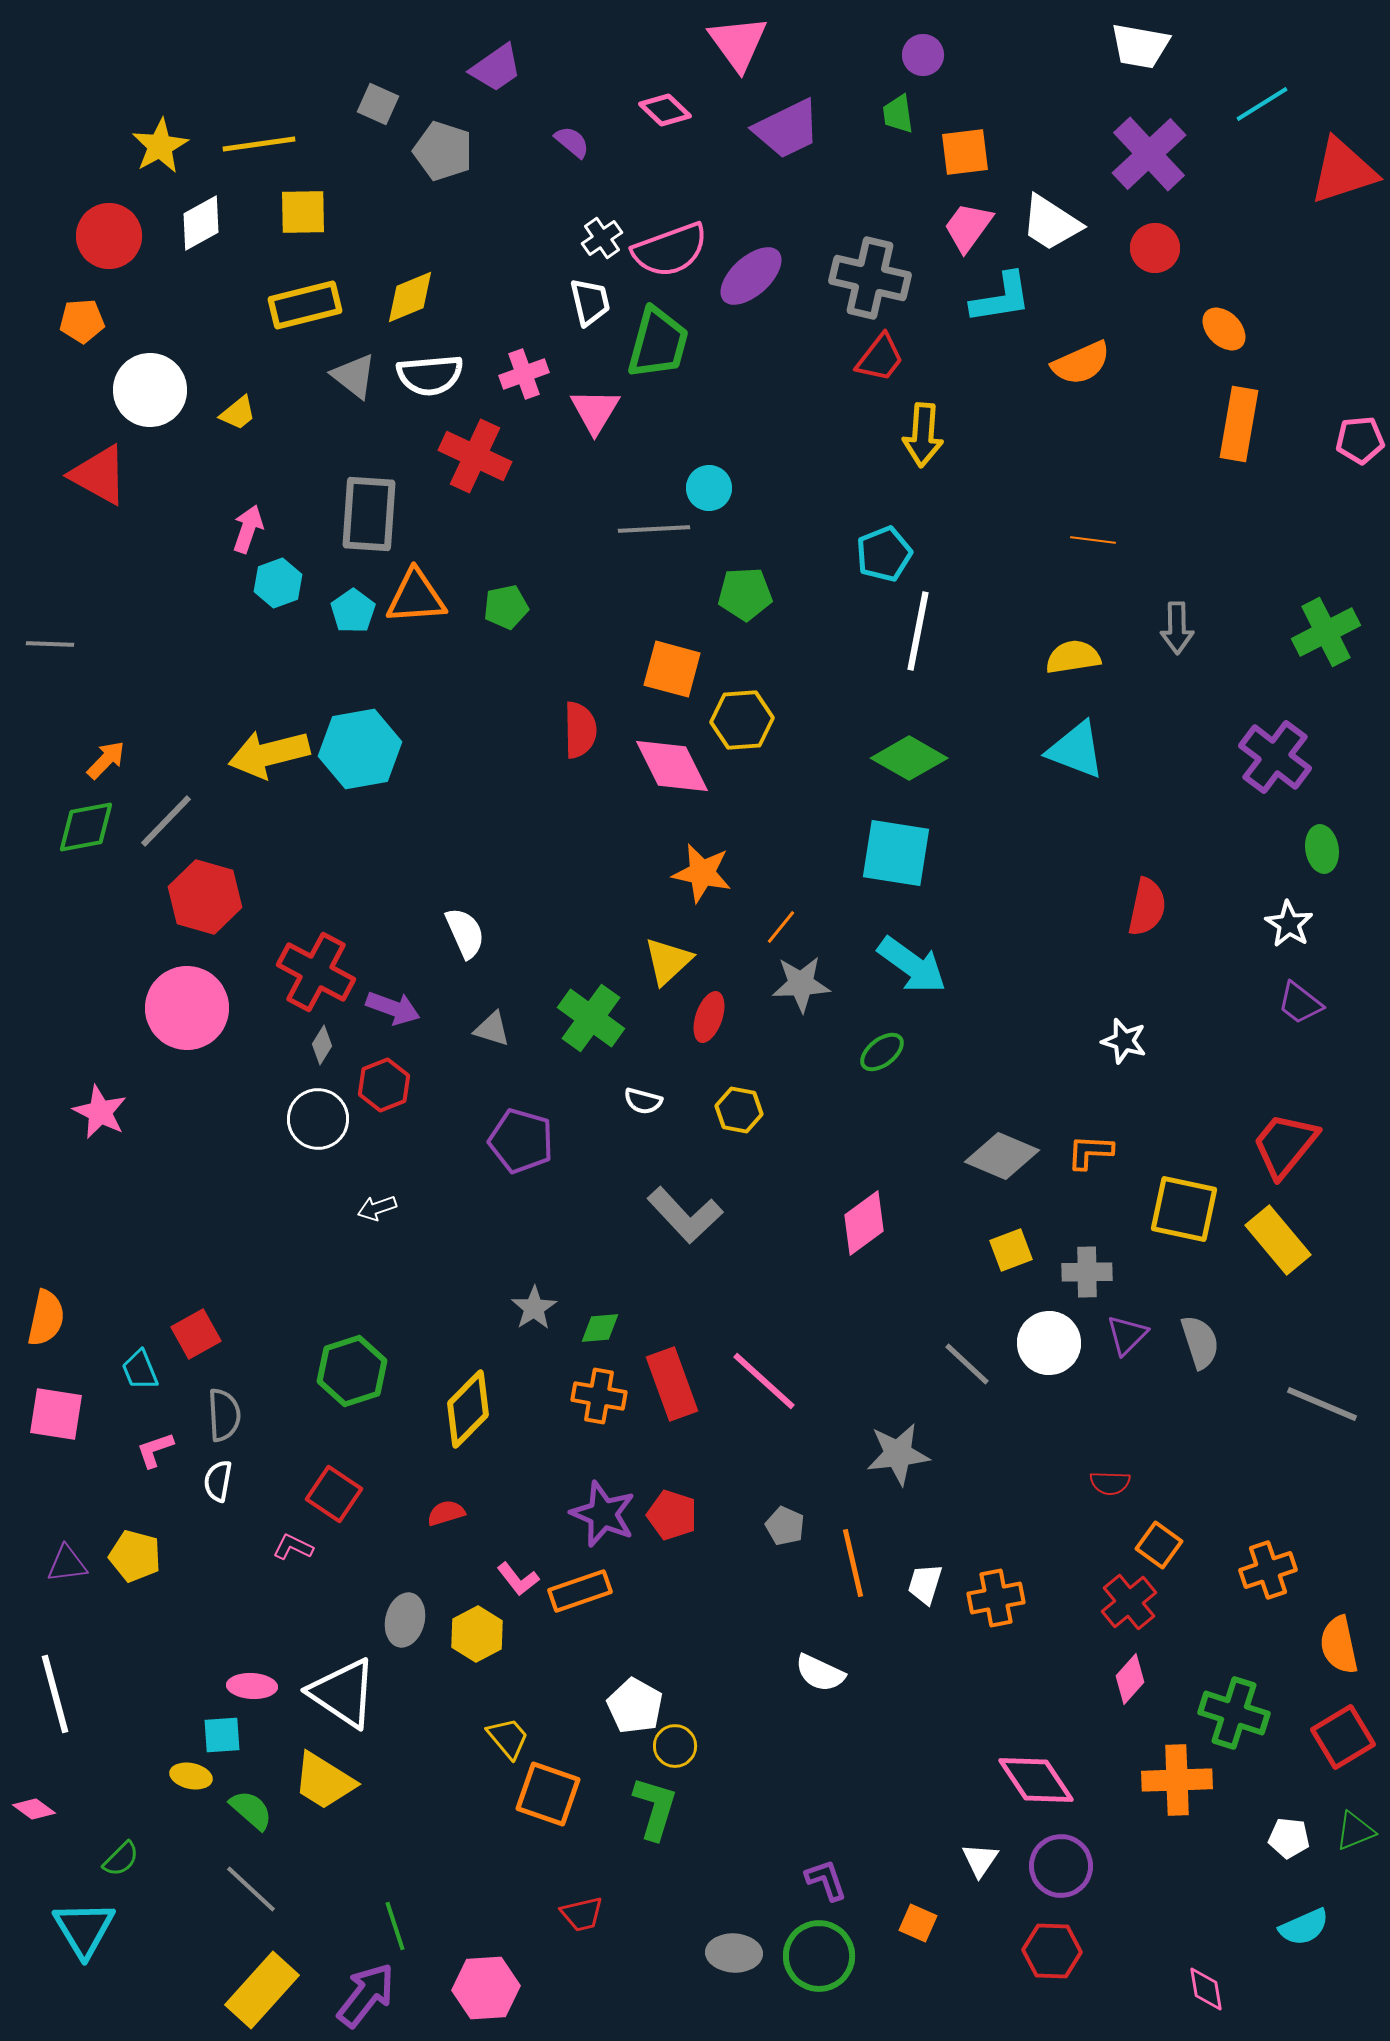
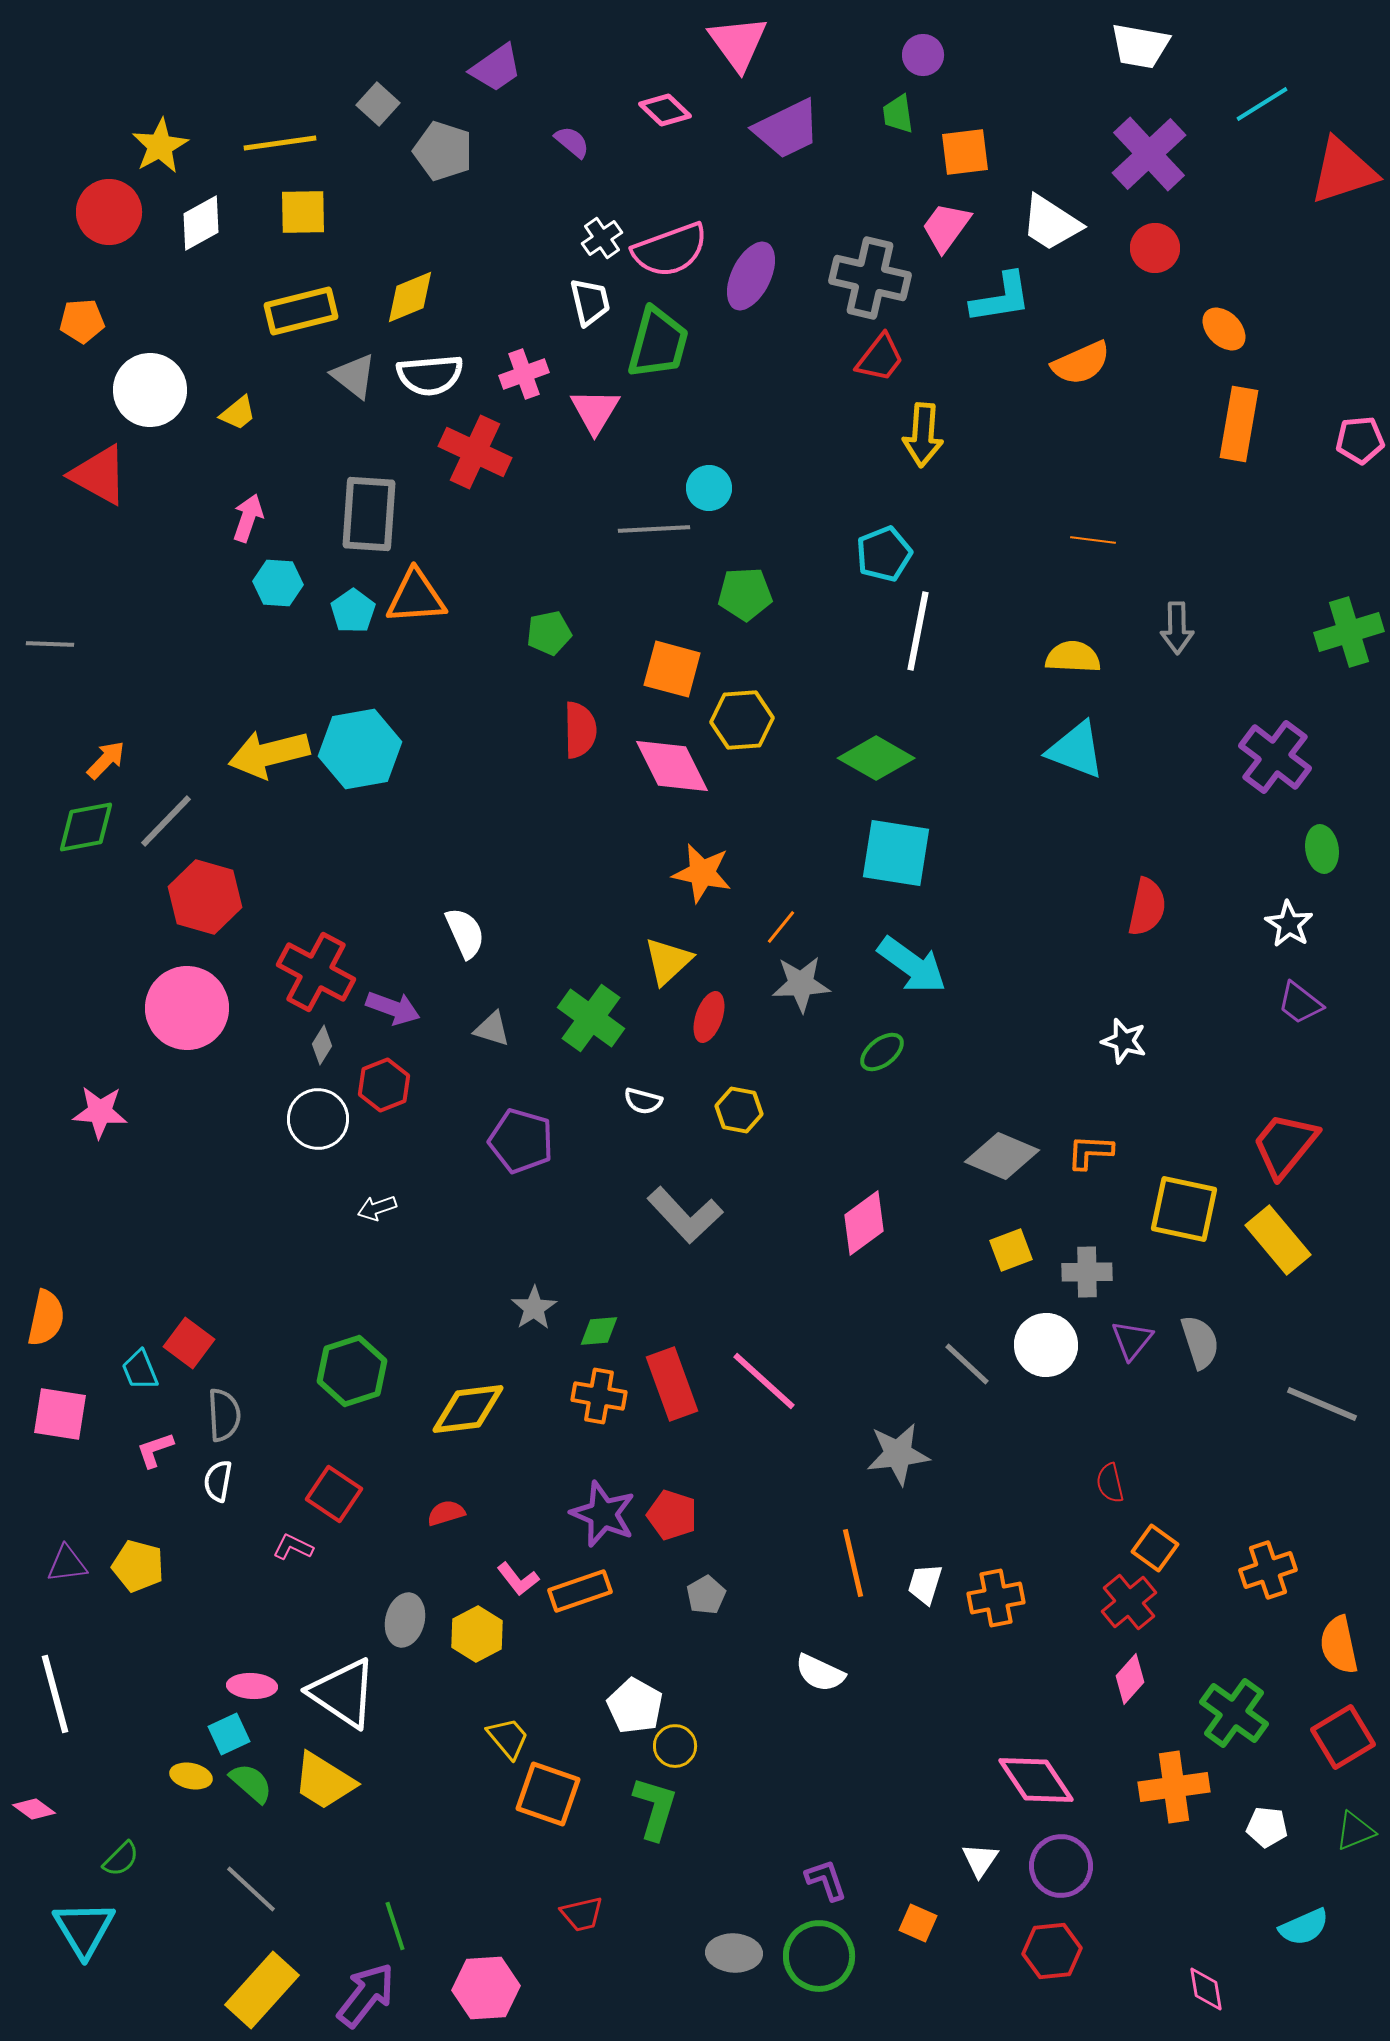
gray square at (378, 104): rotated 18 degrees clockwise
yellow line at (259, 144): moved 21 px right, 1 px up
pink trapezoid at (968, 227): moved 22 px left
red circle at (109, 236): moved 24 px up
purple ellipse at (751, 276): rotated 22 degrees counterclockwise
yellow rectangle at (305, 305): moved 4 px left, 6 px down
red cross at (475, 456): moved 4 px up
pink arrow at (248, 529): moved 11 px up
cyan hexagon at (278, 583): rotated 24 degrees clockwise
green pentagon at (506, 607): moved 43 px right, 26 px down
green cross at (1326, 632): moved 23 px right; rotated 10 degrees clockwise
yellow semicircle at (1073, 657): rotated 12 degrees clockwise
green diamond at (909, 758): moved 33 px left
pink star at (100, 1112): rotated 22 degrees counterclockwise
green diamond at (600, 1328): moved 1 px left, 3 px down
red square at (196, 1334): moved 7 px left, 9 px down; rotated 24 degrees counterclockwise
purple triangle at (1127, 1335): moved 5 px right, 5 px down; rotated 6 degrees counterclockwise
white circle at (1049, 1343): moved 3 px left, 2 px down
yellow diamond at (468, 1409): rotated 38 degrees clockwise
pink square at (56, 1414): moved 4 px right
red semicircle at (1110, 1483): rotated 75 degrees clockwise
gray pentagon at (785, 1526): moved 79 px left, 69 px down; rotated 18 degrees clockwise
orange square at (1159, 1545): moved 4 px left, 3 px down
yellow pentagon at (135, 1556): moved 3 px right, 10 px down
green cross at (1234, 1713): rotated 18 degrees clockwise
cyan square at (222, 1735): moved 7 px right, 1 px up; rotated 21 degrees counterclockwise
orange cross at (1177, 1780): moved 3 px left, 7 px down; rotated 6 degrees counterclockwise
green semicircle at (251, 1810): moved 27 px up
white pentagon at (1289, 1838): moved 22 px left, 11 px up
red hexagon at (1052, 1951): rotated 8 degrees counterclockwise
